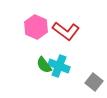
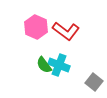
cyan cross: moved 1 px up
